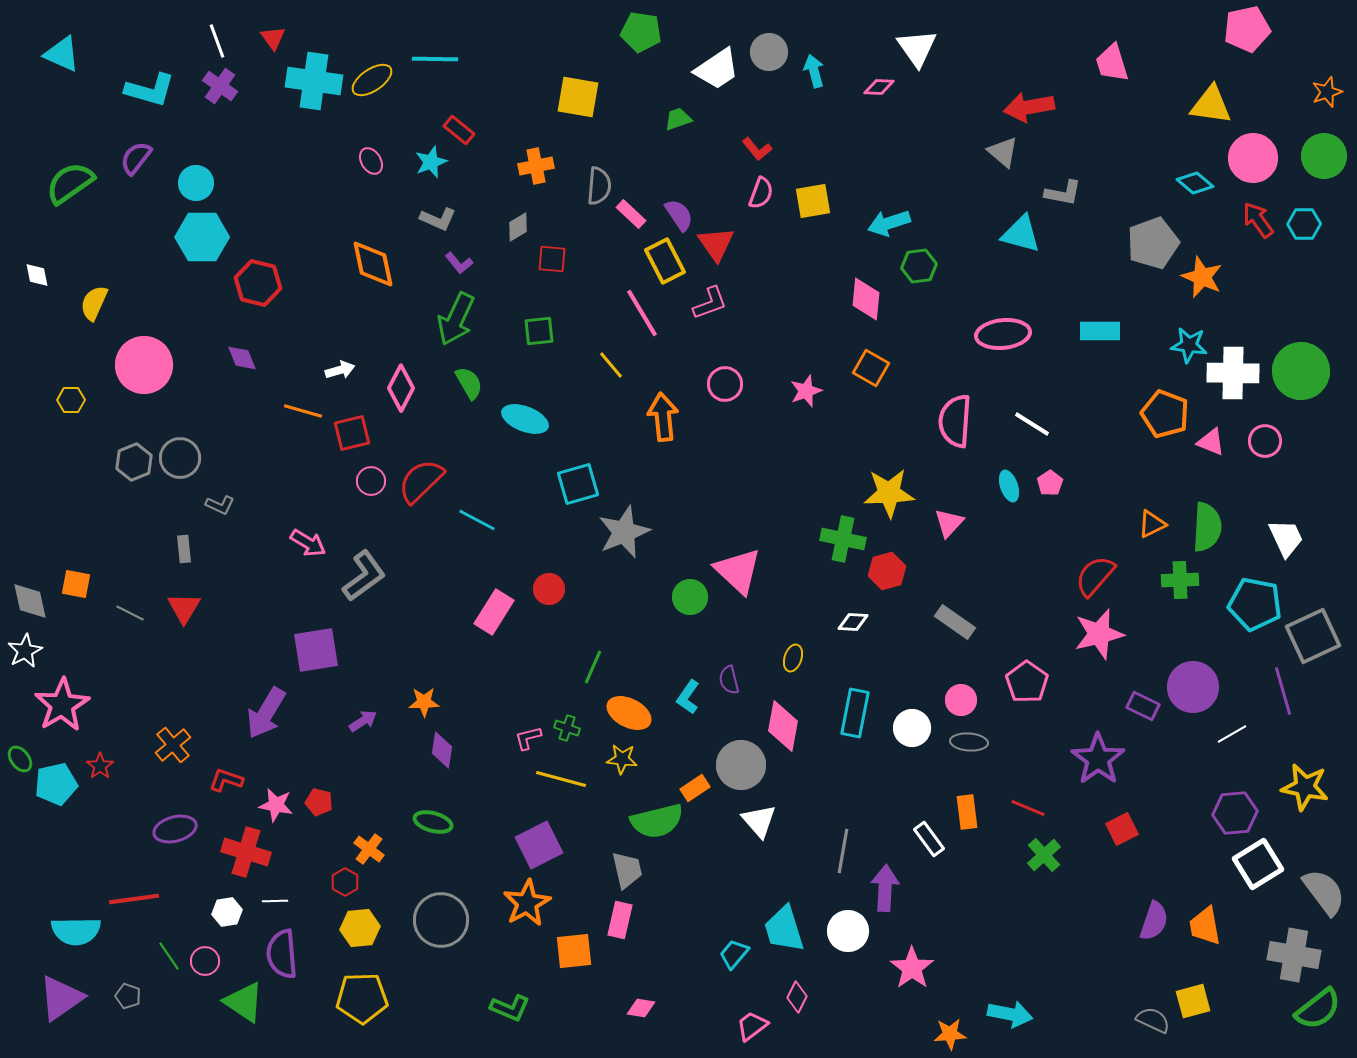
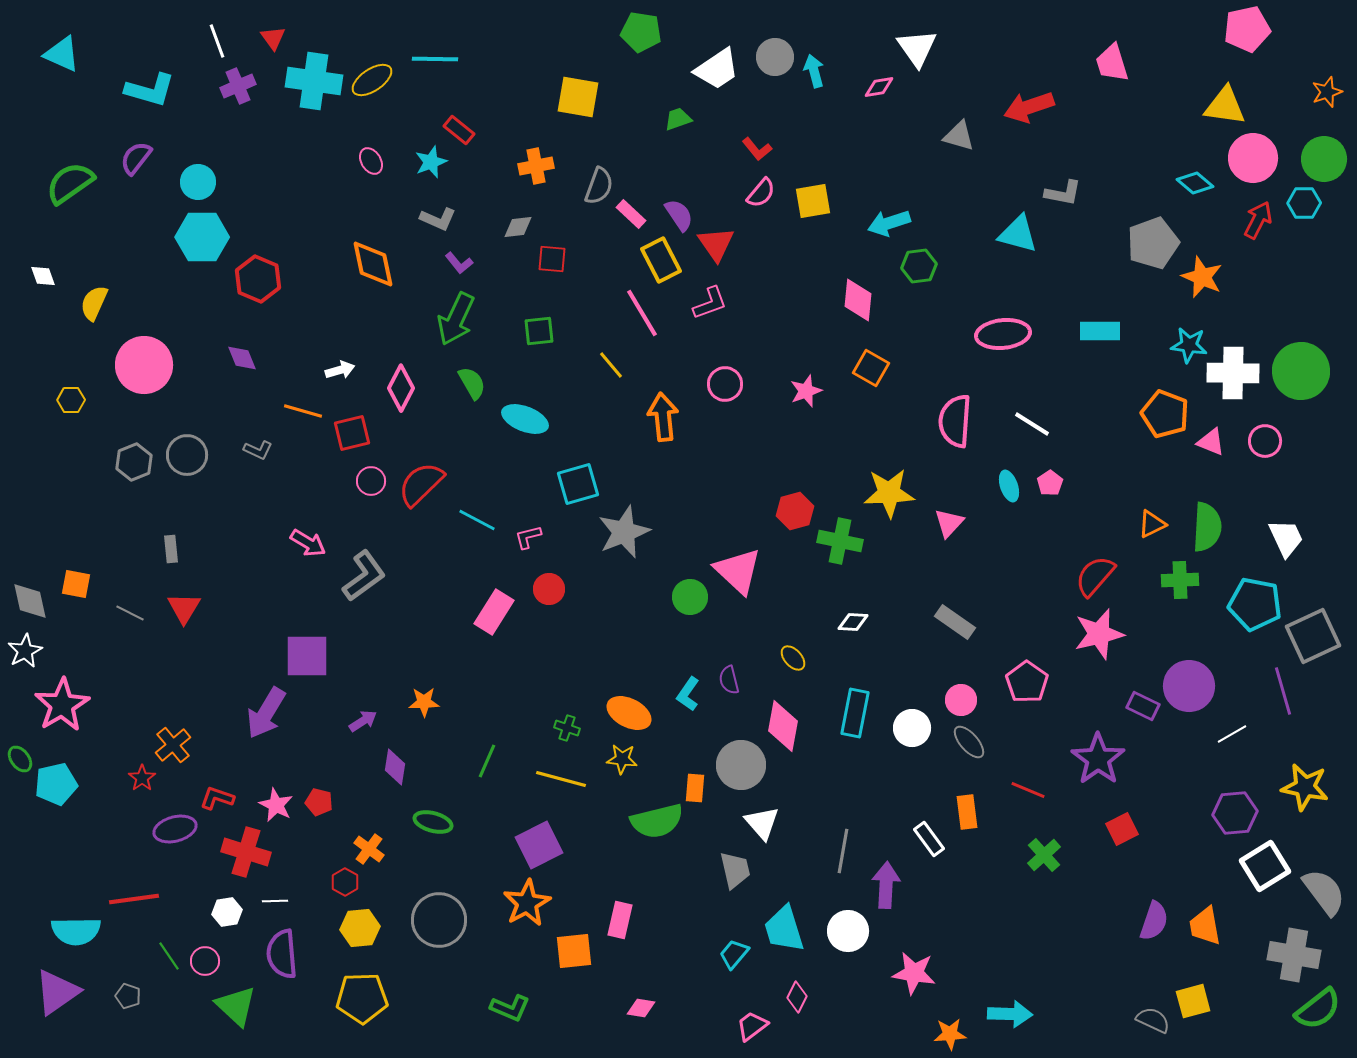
gray circle at (769, 52): moved 6 px right, 5 px down
purple cross at (220, 86): moved 18 px right; rotated 32 degrees clockwise
pink diamond at (879, 87): rotated 12 degrees counterclockwise
yellow triangle at (1211, 105): moved 14 px right, 1 px down
red arrow at (1029, 107): rotated 9 degrees counterclockwise
gray triangle at (1003, 152): moved 44 px left, 16 px up; rotated 24 degrees counterclockwise
green circle at (1324, 156): moved 3 px down
cyan circle at (196, 183): moved 2 px right, 1 px up
gray semicircle at (599, 186): rotated 15 degrees clockwise
pink semicircle at (761, 193): rotated 20 degrees clockwise
red arrow at (1258, 220): rotated 63 degrees clockwise
cyan hexagon at (1304, 224): moved 21 px up
gray diamond at (518, 227): rotated 24 degrees clockwise
cyan triangle at (1021, 234): moved 3 px left
yellow rectangle at (665, 261): moved 4 px left, 1 px up
white diamond at (37, 275): moved 6 px right, 1 px down; rotated 8 degrees counterclockwise
red hexagon at (258, 283): moved 4 px up; rotated 9 degrees clockwise
pink diamond at (866, 299): moved 8 px left, 1 px down
green semicircle at (469, 383): moved 3 px right
gray circle at (180, 458): moved 7 px right, 3 px up
red semicircle at (421, 481): moved 3 px down
gray L-shape at (220, 505): moved 38 px right, 55 px up
green cross at (843, 539): moved 3 px left, 2 px down
gray rectangle at (184, 549): moved 13 px left
red hexagon at (887, 571): moved 92 px left, 60 px up
purple square at (316, 650): moved 9 px left, 6 px down; rotated 9 degrees clockwise
yellow ellipse at (793, 658): rotated 60 degrees counterclockwise
green line at (593, 667): moved 106 px left, 94 px down
purple circle at (1193, 687): moved 4 px left, 1 px up
cyan L-shape at (688, 697): moved 3 px up
pink L-shape at (528, 738): moved 201 px up
gray ellipse at (969, 742): rotated 45 degrees clockwise
purple diamond at (442, 750): moved 47 px left, 17 px down
red star at (100, 766): moved 42 px right, 12 px down
red L-shape at (226, 780): moved 9 px left, 18 px down
orange rectangle at (695, 788): rotated 52 degrees counterclockwise
pink star at (276, 805): rotated 16 degrees clockwise
red line at (1028, 808): moved 18 px up
white triangle at (759, 821): moved 3 px right, 2 px down
white square at (1258, 864): moved 7 px right, 2 px down
gray trapezoid at (627, 870): moved 108 px right
purple arrow at (885, 888): moved 1 px right, 3 px up
gray circle at (441, 920): moved 2 px left
pink star at (912, 968): moved 2 px right, 5 px down; rotated 27 degrees counterclockwise
purple triangle at (61, 998): moved 4 px left, 6 px up
green triangle at (244, 1002): moved 8 px left, 4 px down; rotated 9 degrees clockwise
cyan arrow at (1010, 1014): rotated 9 degrees counterclockwise
